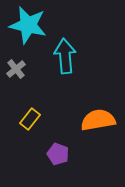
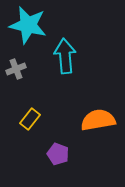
gray cross: rotated 18 degrees clockwise
